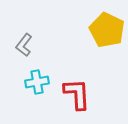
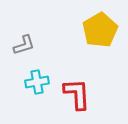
yellow pentagon: moved 7 px left; rotated 16 degrees clockwise
gray L-shape: rotated 145 degrees counterclockwise
